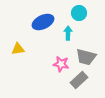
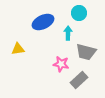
gray trapezoid: moved 5 px up
